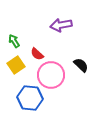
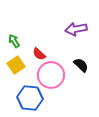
purple arrow: moved 15 px right, 4 px down
red semicircle: moved 2 px right
